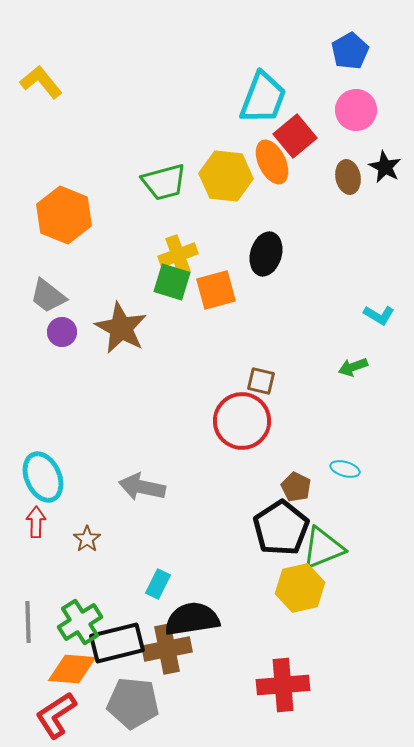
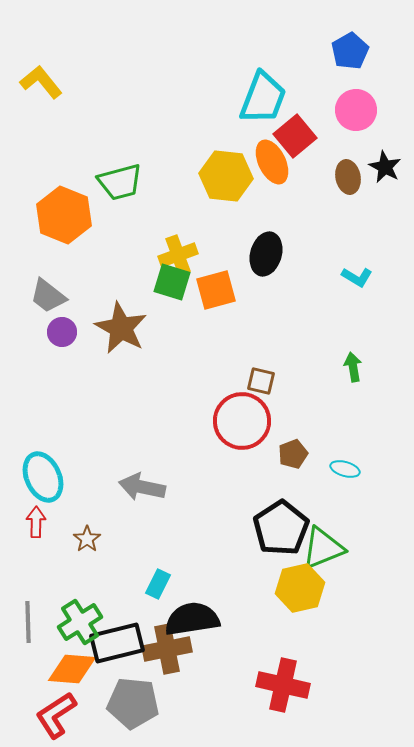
green trapezoid at (164, 182): moved 44 px left
cyan L-shape at (379, 315): moved 22 px left, 38 px up
green arrow at (353, 367): rotated 100 degrees clockwise
brown pentagon at (296, 487): moved 3 px left, 33 px up; rotated 24 degrees clockwise
red cross at (283, 685): rotated 18 degrees clockwise
